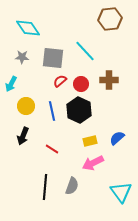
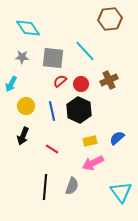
brown cross: rotated 24 degrees counterclockwise
